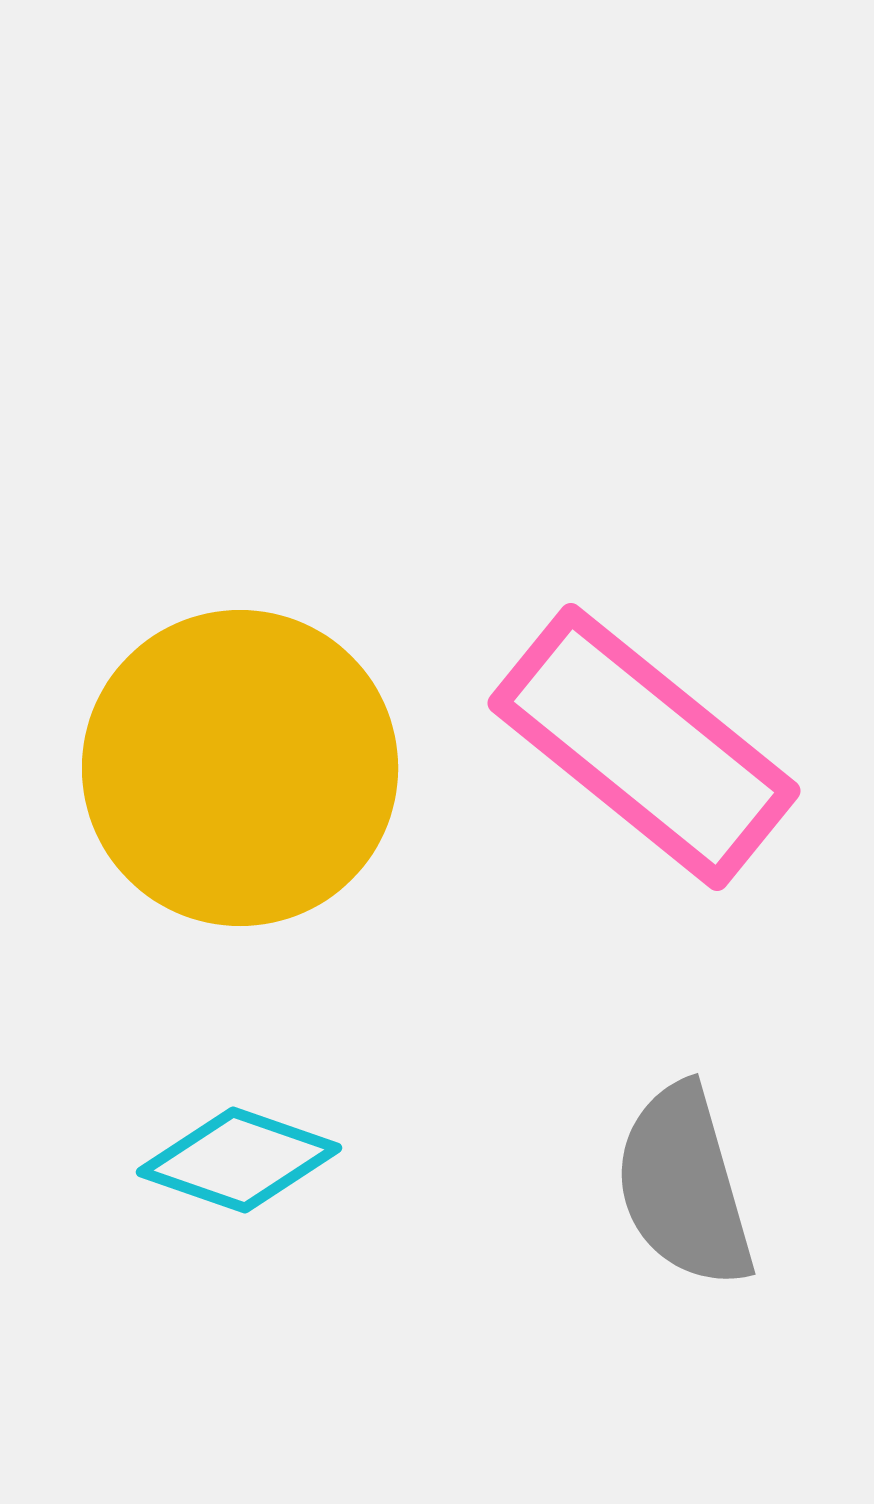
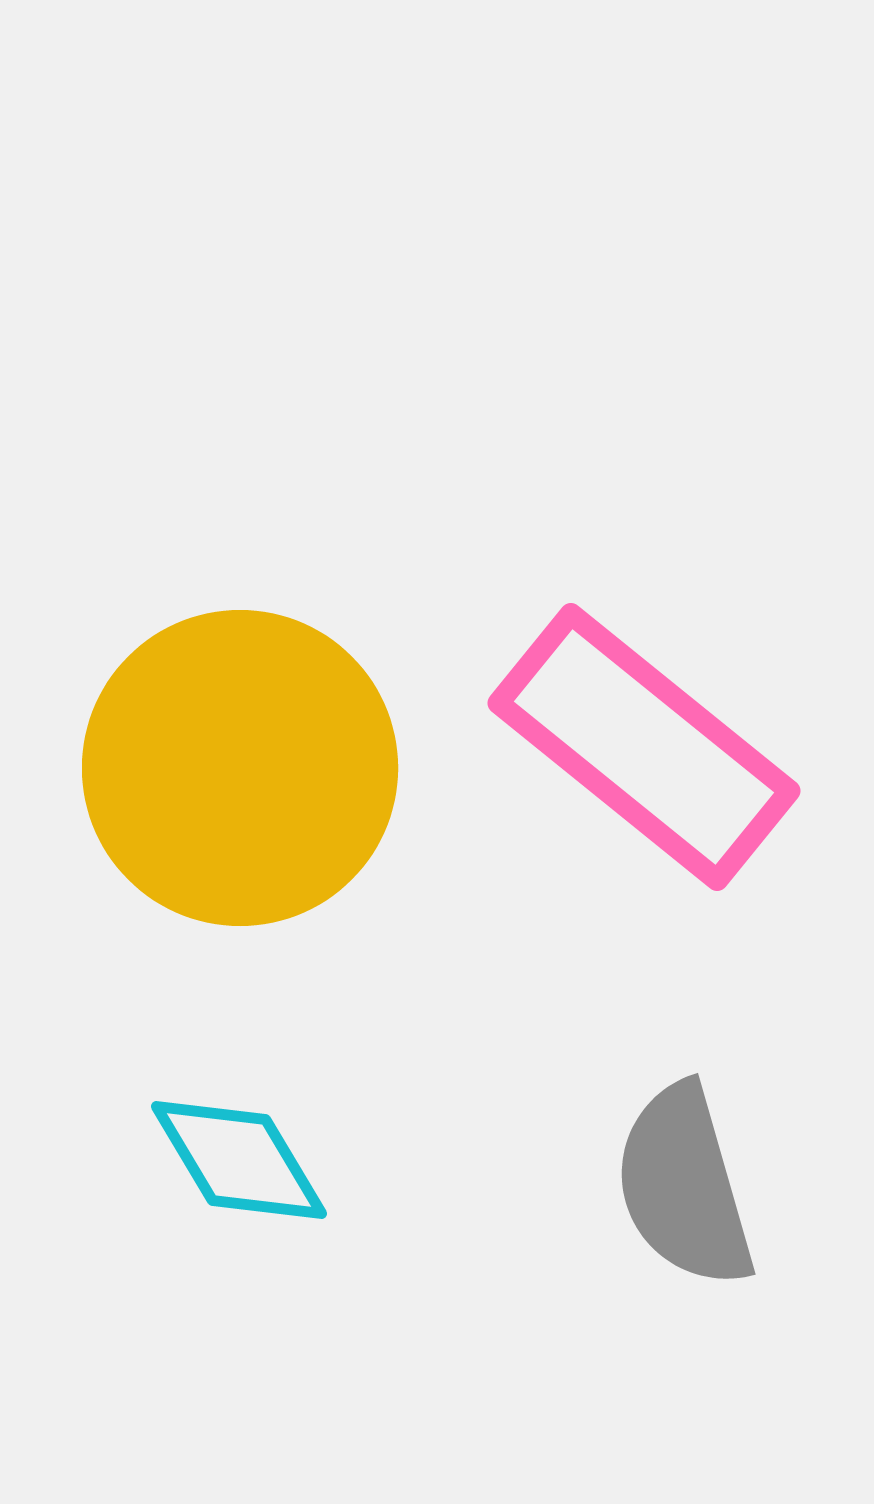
cyan diamond: rotated 40 degrees clockwise
